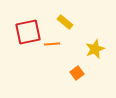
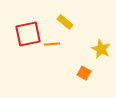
red square: moved 2 px down
yellow star: moved 6 px right; rotated 24 degrees counterclockwise
orange square: moved 7 px right; rotated 24 degrees counterclockwise
